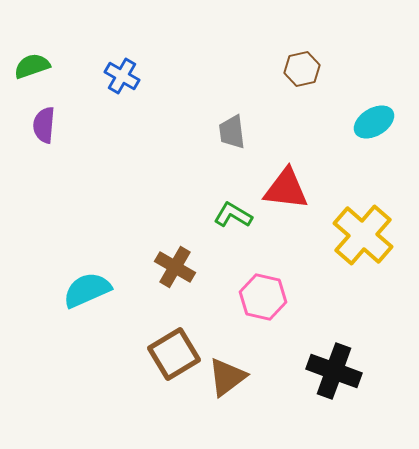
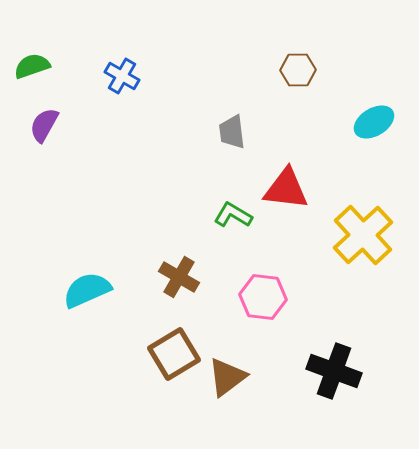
brown hexagon: moved 4 px left, 1 px down; rotated 12 degrees clockwise
purple semicircle: rotated 24 degrees clockwise
yellow cross: rotated 6 degrees clockwise
brown cross: moved 4 px right, 10 px down
pink hexagon: rotated 6 degrees counterclockwise
